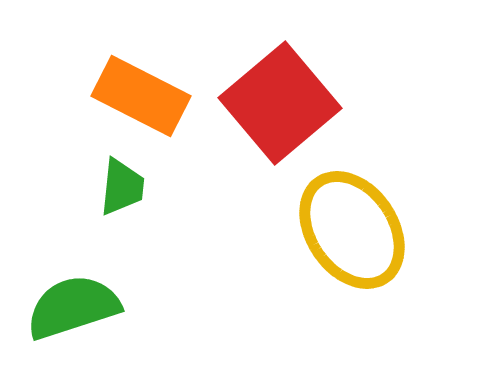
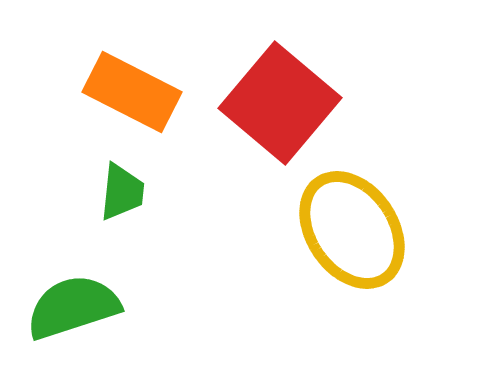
orange rectangle: moved 9 px left, 4 px up
red square: rotated 10 degrees counterclockwise
green trapezoid: moved 5 px down
